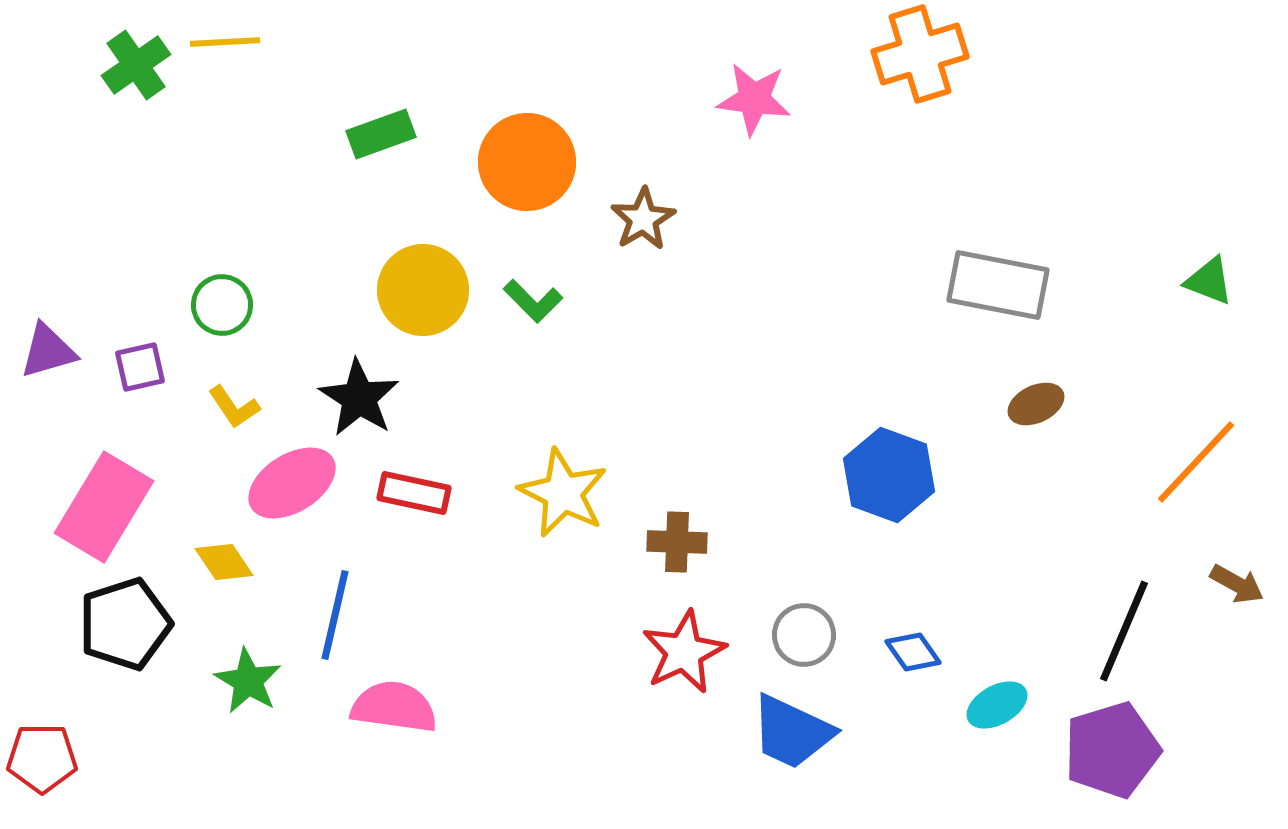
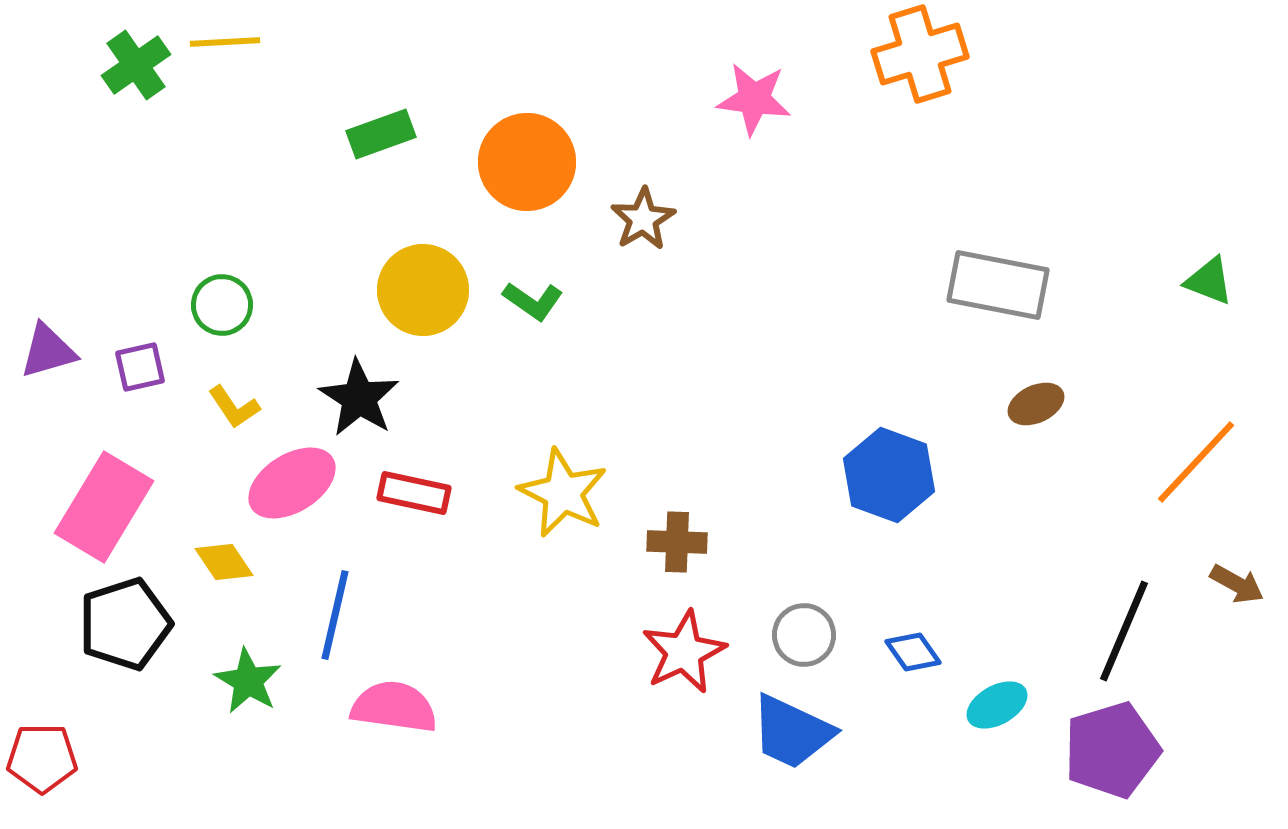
green L-shape: rotated 10 degrees counterclockwise
